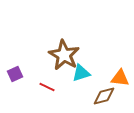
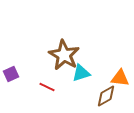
purple square: moved 4 px left
brown diamond: moved 2 px right; rotated 15 degrees counterclockwise
